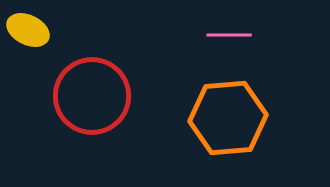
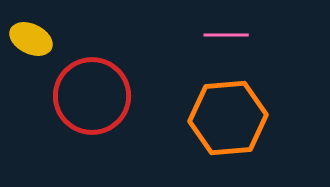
yellow ellipse: moved 3 px right, 9 px down
pink line: moved 3 px left
